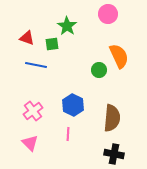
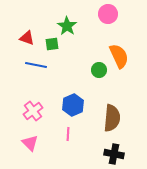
blue hexagon: rotated 10 degrees clockwise
